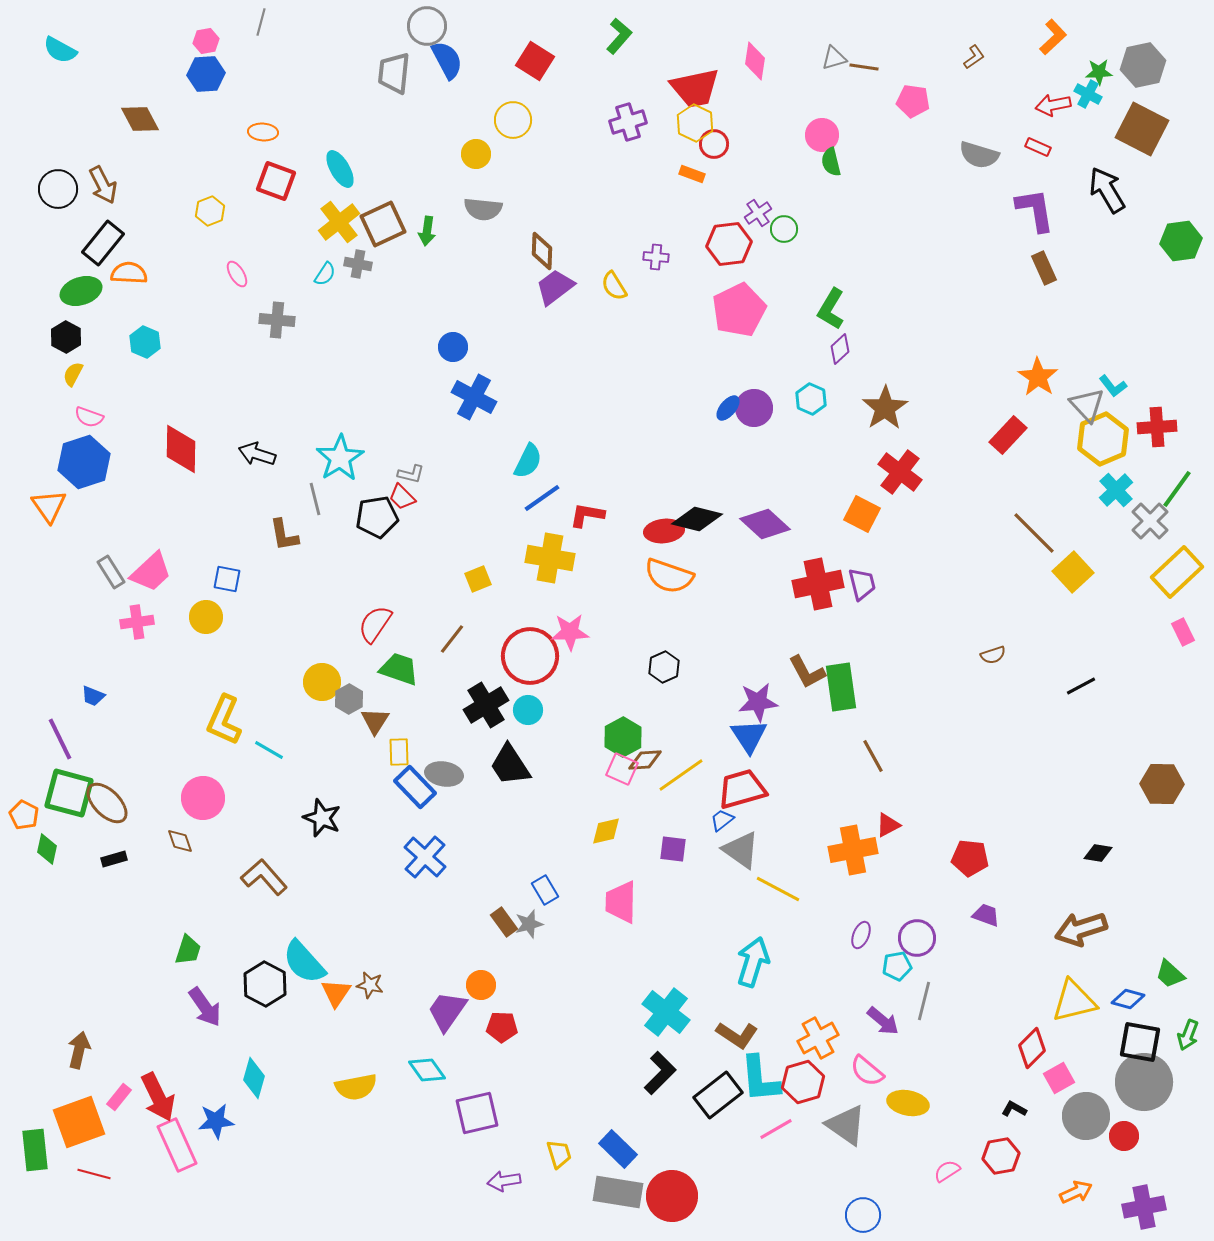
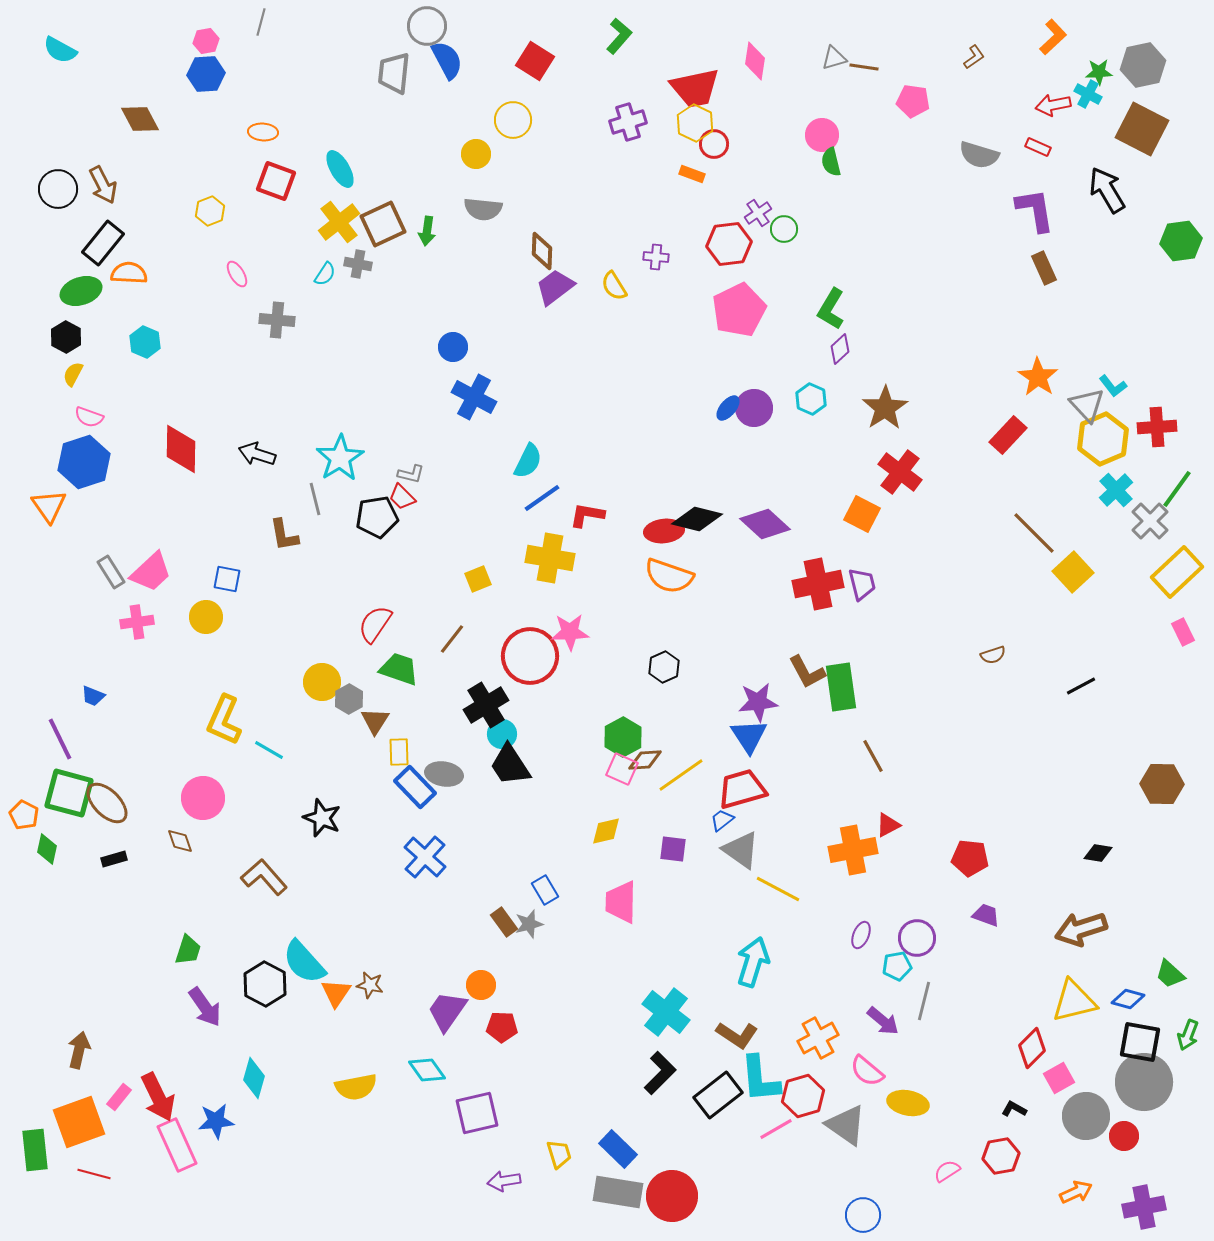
cyan circle at (528, 710): moved 26 px left, 24 px down
red hexagon at (803, 1082): moved 14 px down
